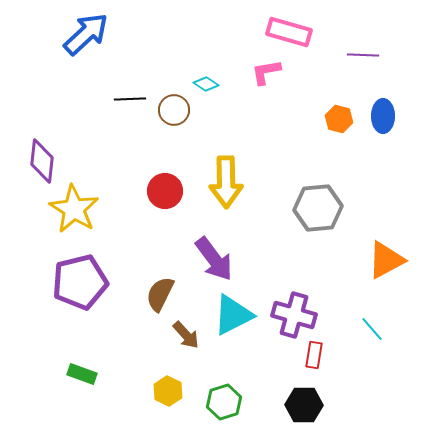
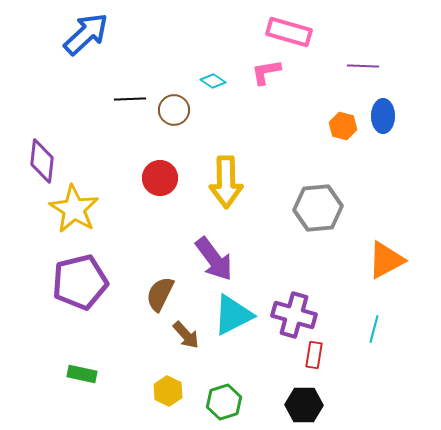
purple line: moved 11 px down
cyan diamond: moved 7 px right, 3 px up
orange hexagon: moved 4 px right, 7 px down
red circle: moved 5 px left, 13 px up
cyan line: moved 2 px right; rotated 56 degrees clockwise
green rectangle: rotated 8 degrees counterclockwise
